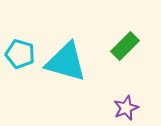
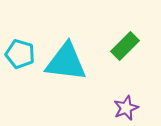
cyan triangle: rotated 9 degrees counterclockwise
